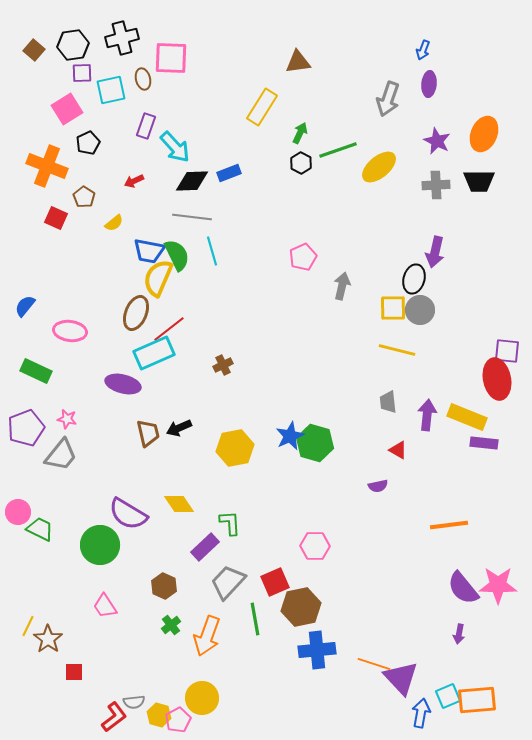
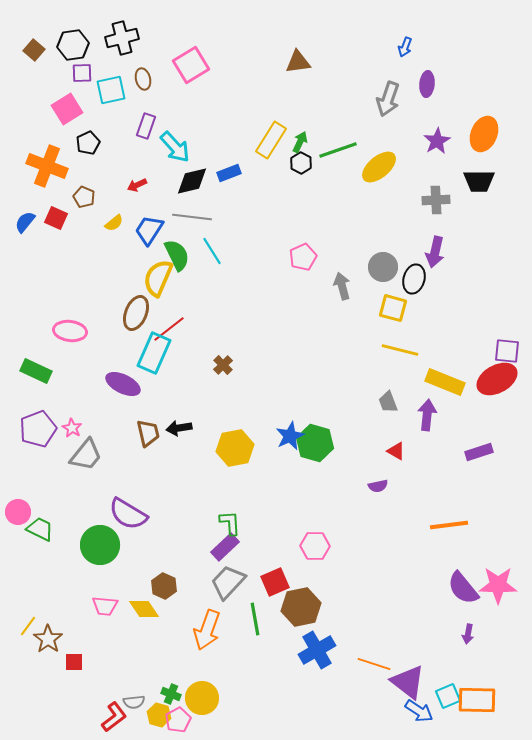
blue arrow at (423, 50): moved 18 px left, 3 px up
pink square at (171, 58): moved 20 px right, 7 px down; rotated 33 degrees counterclockwise
purple ellipse at (429, 84): moved 2 px left
yellow rectangle at (262, 107): moved 9 px right, 33 px down
green arrow at (300, 133): moved 9 px down
purple star at (437, 141): rotated 16 degrees clockwise
red arrow at (134, 181): moved 3 px right, 4 px down
black diamond at (192, 181): rotated 12 degrees counterclockwise
gray cross at (436, 185): moved 15 px down
brown pentagon at (84, 197): rotated 10 degrees counterclockwise
blue trapezoid at (149, 251): moved 21 px up; rotated 112 degrees clockwise
cyan line at (212, 251): rotated 16 degrees counterclockwise
gray arrow at (342, 286): rotated 28 degrees counterclockwise
blue semicircle at (25, 306): moved 84 px up
yellow square at (393, 308): rotated 16 degrees clockwise
gray circle at (420, 310): moved 37 px left, 43 px up
yellow line at (397, 350): moved 3 px right
cyan rectangle at (154, 353): rotated 42 degrees counterclockwise
brown cross at (223, 365): rotated 18 degrees counterclockwise
red ellipse at (497, 379): rotated 72 degrees clockwise
purple ellipse at (123, 384): rotated 12 degrees clockwise
gray trapezoid at (388, 402): rotated 15 degrees counterclockwise
yellow rectangle at (467, 417): moved 22 px left, 35 px up
pink star at (67, 419): moved 5 px right, 9 px down; rotated 18 degrees clockwise
purple pentagon at (26, 428): moved 12 px right, 1 px down
black arrow at (179, 428): rotated 15 degrees clockwise
purple rectangle at (484, 443): moved 5 px left, 9 px down; rotated 24 degrees counterclockwise
red triangle at (398, 450): moved 2 px left, 1 px down
gray trapezoid at (61, 455): moved 25 px right
yellow diamond at (179, 504): moved 35 px left, 105 px down
purple rectangle at (205, 547): moved 20 px right
pink trapezoid at (105, 606): rotated 52 degrees counterclockwise
green cross at (171, 625): moved 69 px down; rotated 30 degrees counterclockwise
yellow line at (28, 626): rotated 10 degrees clockwise
purple arrow at (459, 634): moved 9 px right
orange arrow at (207, 636): moved 6 px up
blue cross at (317, 650): rotated 24 degrees counterclockwise
red square at (74, 672): moved 10 px up
purple triangle at (401, 678): moved 7 px right, 4 px down; rotated 9 degrees counterclockwise
orange rectangle at (477, 700): rotated 6 degrees clockwise
blue arrow at (421, 713): moved 2 px left, 2 px up; rotated 112 degrees clockwise
